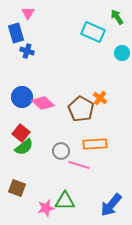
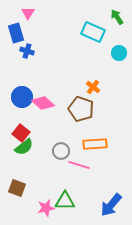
cyan circle: moved 3 px left
orange cross: moved 7 px left, 11 px up
brown pentagon: rotated 10 degrees counterclockwise
